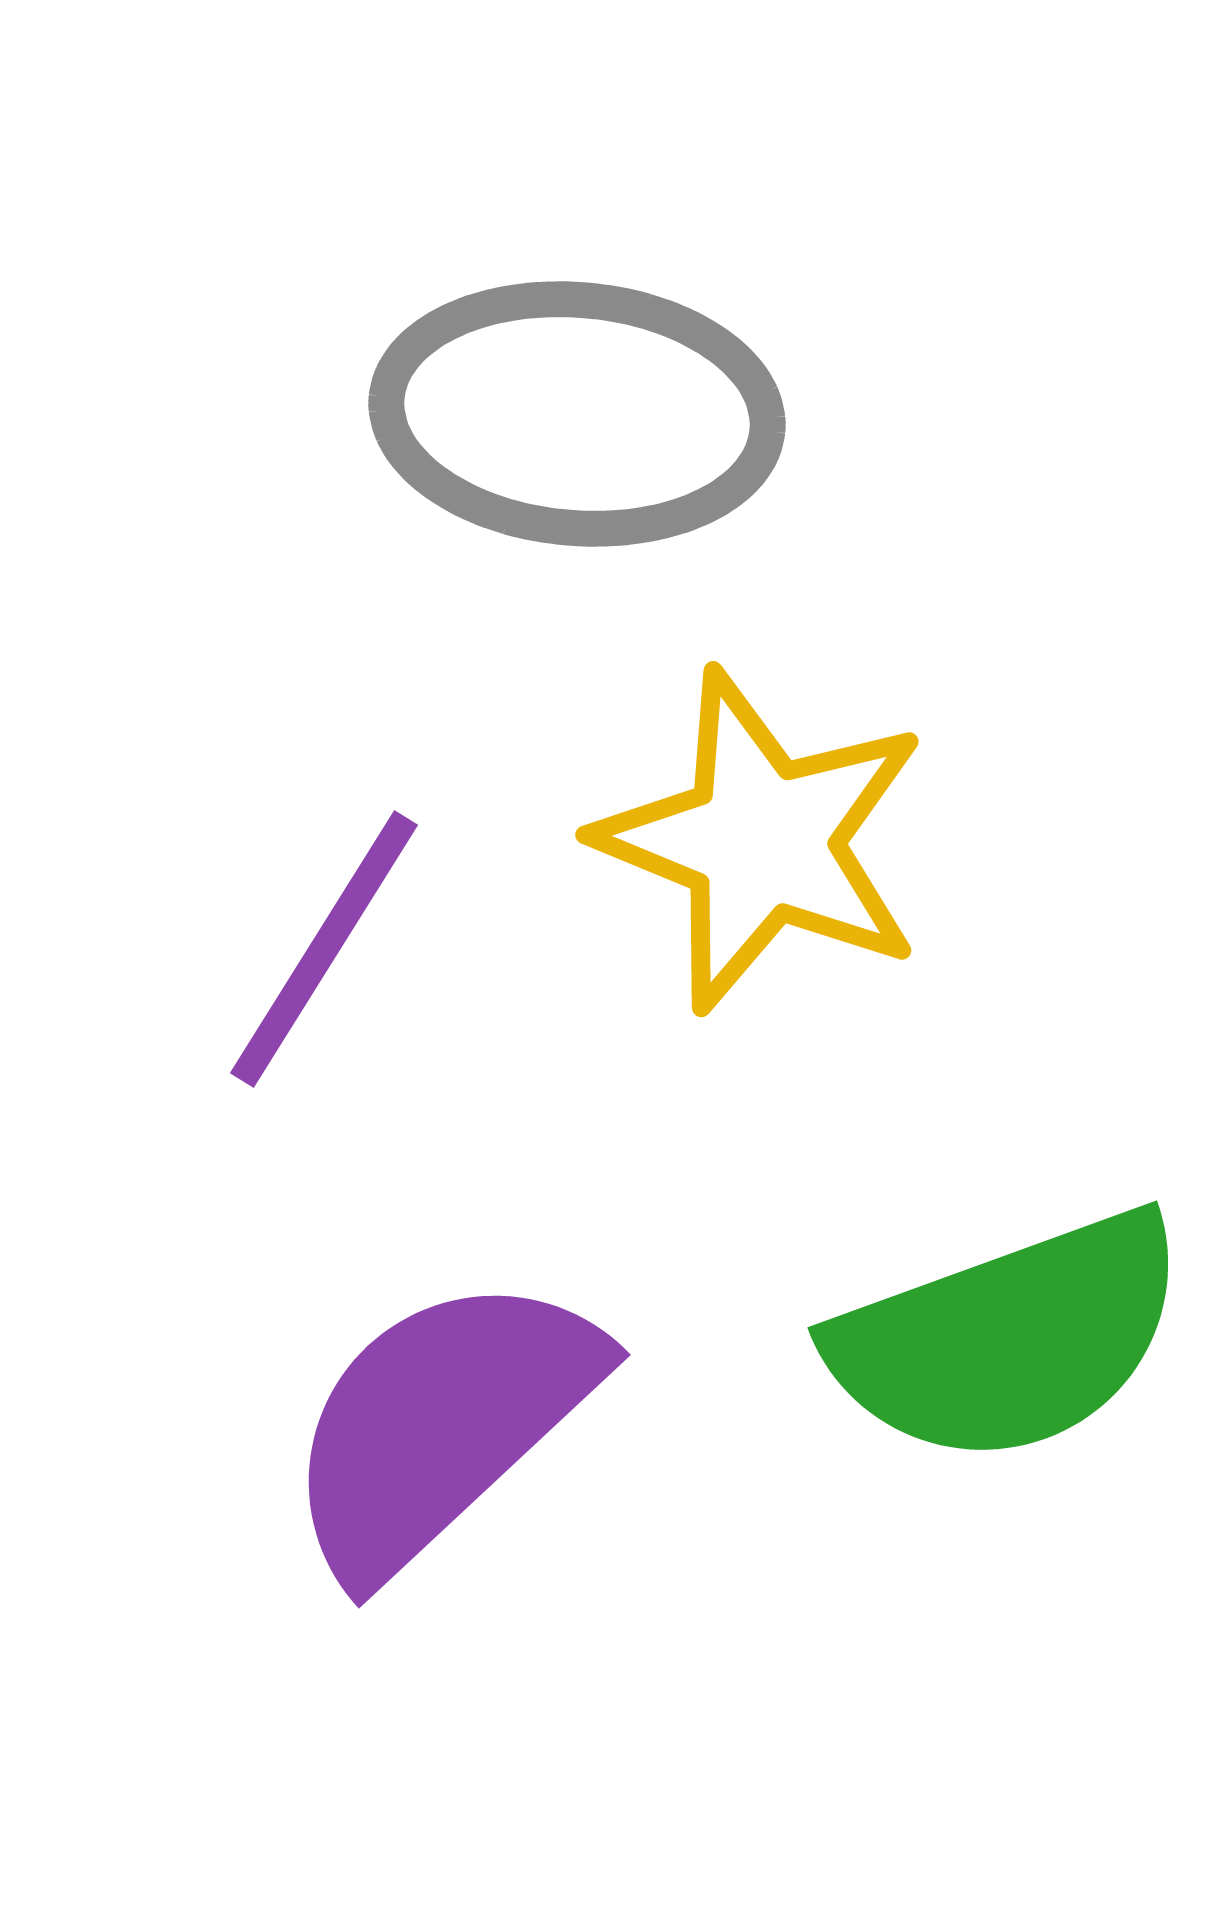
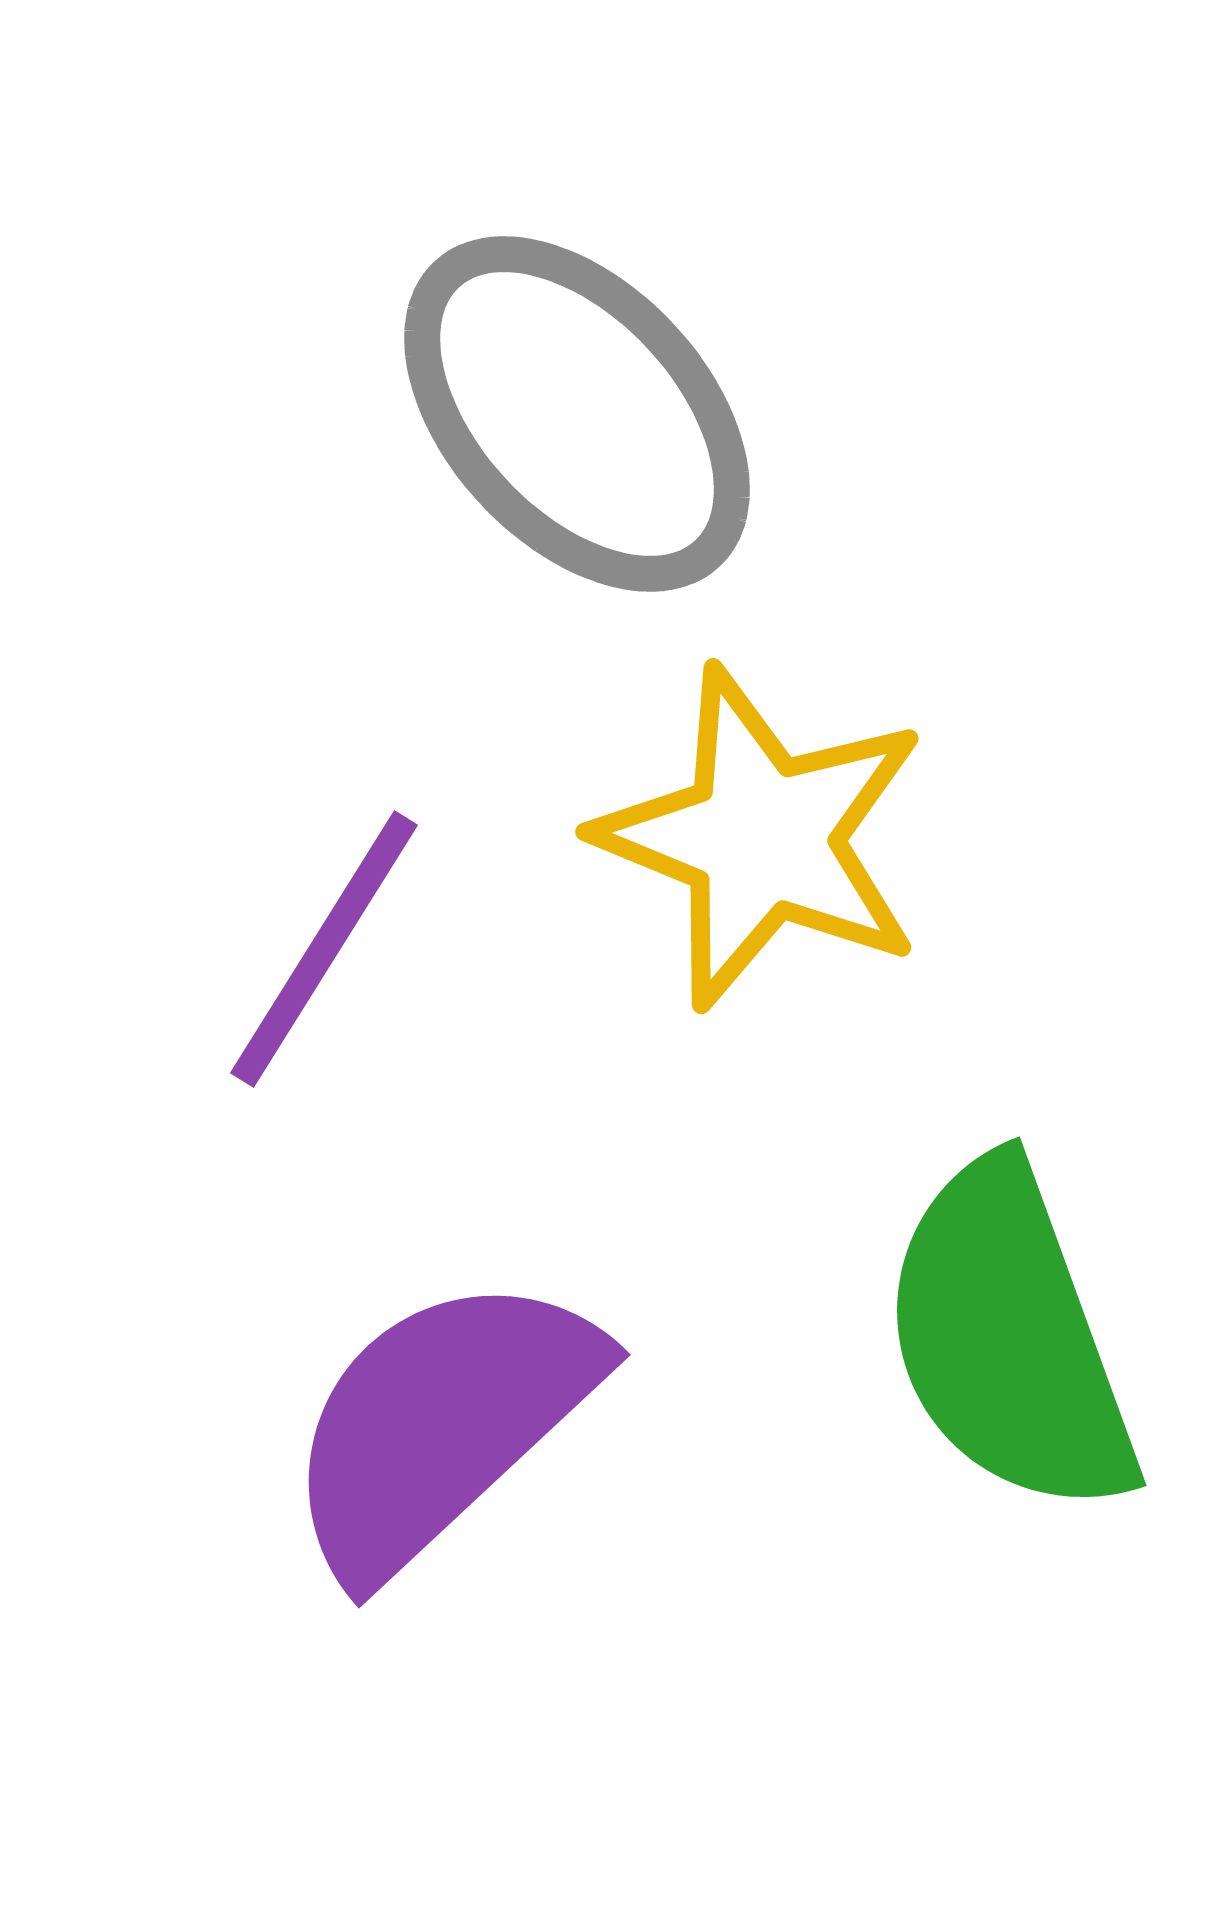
gray ellipse: rotated 42 degrees clockwise
yellow star: moved 3 px up
green semicircle: rotated 90 degrees clockwise
